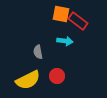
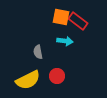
orange square: moved 3 px down
